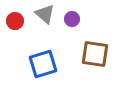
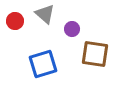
purple circle: moved 10 px down
